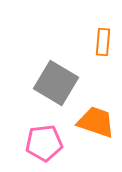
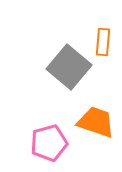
gray square: moved 13 px right, 16 px up; rotated 9 degrees clockwise
pink pentagon: moved 5 px right; rotated 9 degrees counterclockwise
